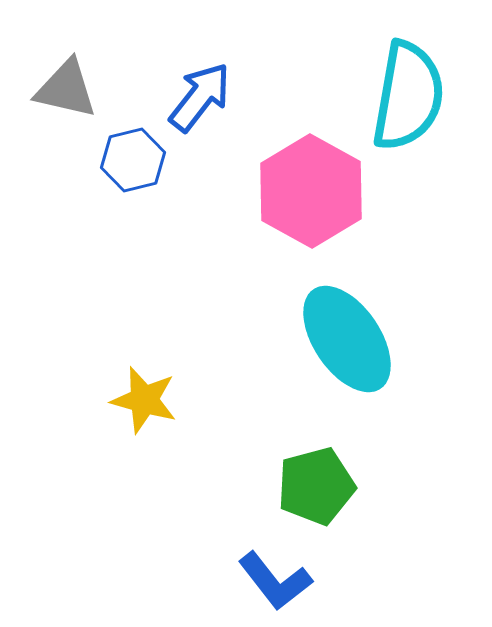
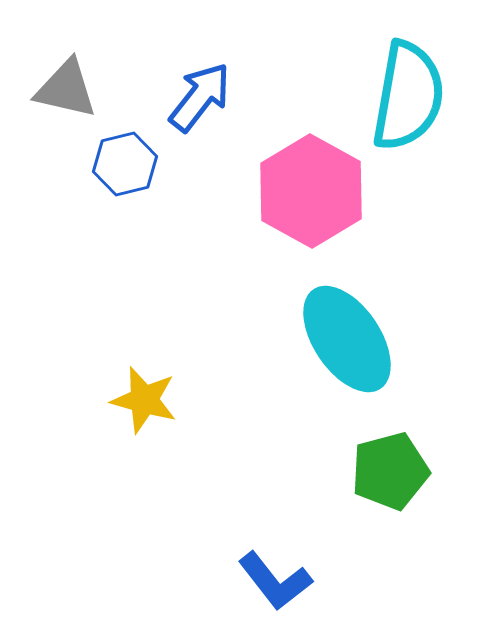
blue hexagon: moved 8 px left, 4 px down
green pentagon: moved 74 px right, 15 px up
